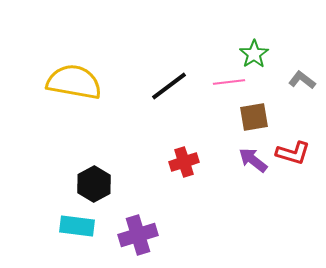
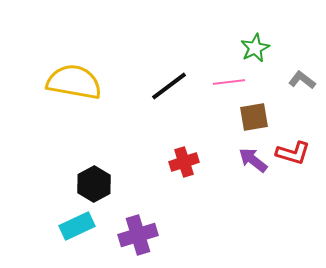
green star: moved 1 px right, 6 px up; rotated 8 degrees clockwise
cyan rectangle: rotated 32 degrees counterclockwise
